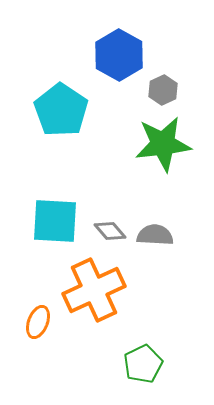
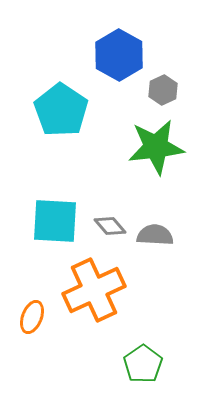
green star: moved 7 px left, 3 px down
gray diamond: moved 5 px up
orange ellipse: moved 6 px left, 5 px up
green pentagon: rotated 9 degrees counterclockwise
